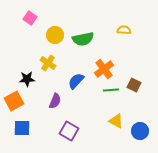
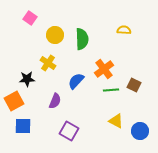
green semicircle: moved 1 px left; rotated 80 degrees counterclockwise
blue square: moved 1 px right, 2 px up
